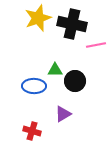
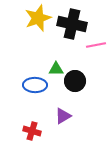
green triangle: moved 1 px right, 1 px up
blue ellipse: moved 1 px right, 1 px up
purple triangle: moved 2 px down
